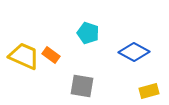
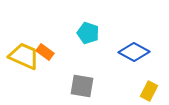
orange rectangle: moved 6 px left, 3 px up
yellow rectangle: rotated 48 degrees counterclockwise
